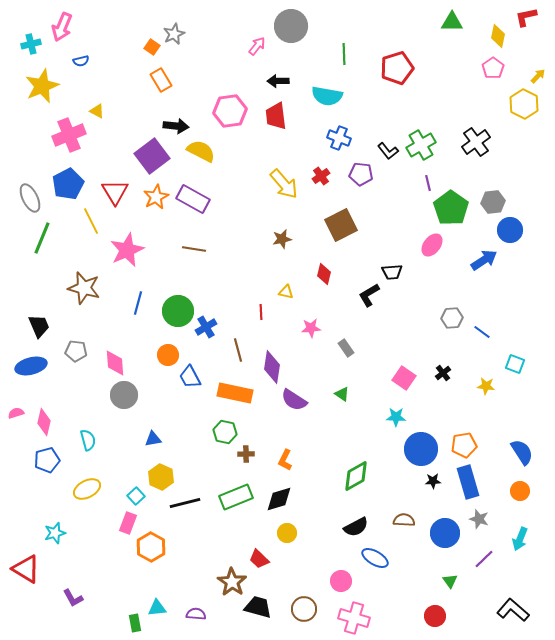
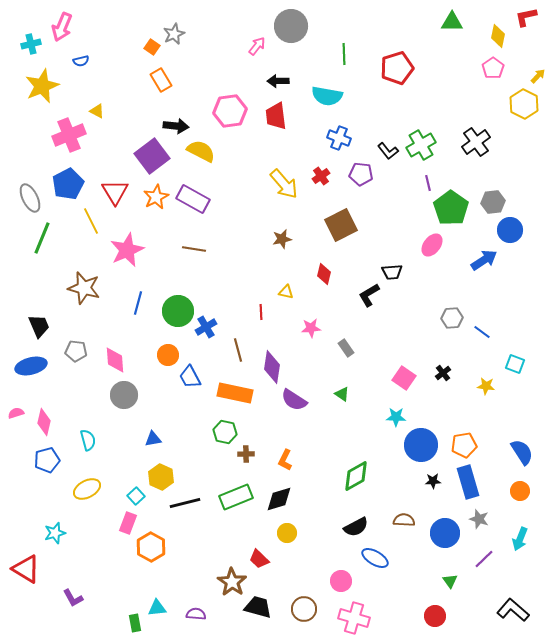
pink diamond at (115, 363): moved 3 px up
blue circle at (421, 449): moved 4 px up
